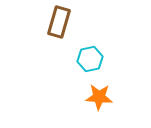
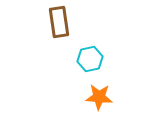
brown rectangle: rotated 24 degrees counterclockwise
